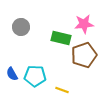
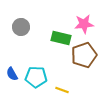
cyan pentagon: moved 1 px right, 1 px down
